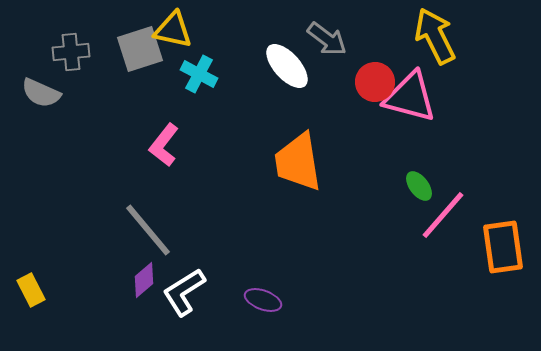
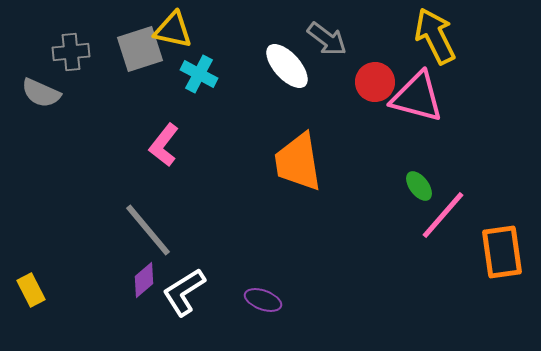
pink triangle: moved 7 px right
orange rectangle: moved 1 px left, 5 px down
